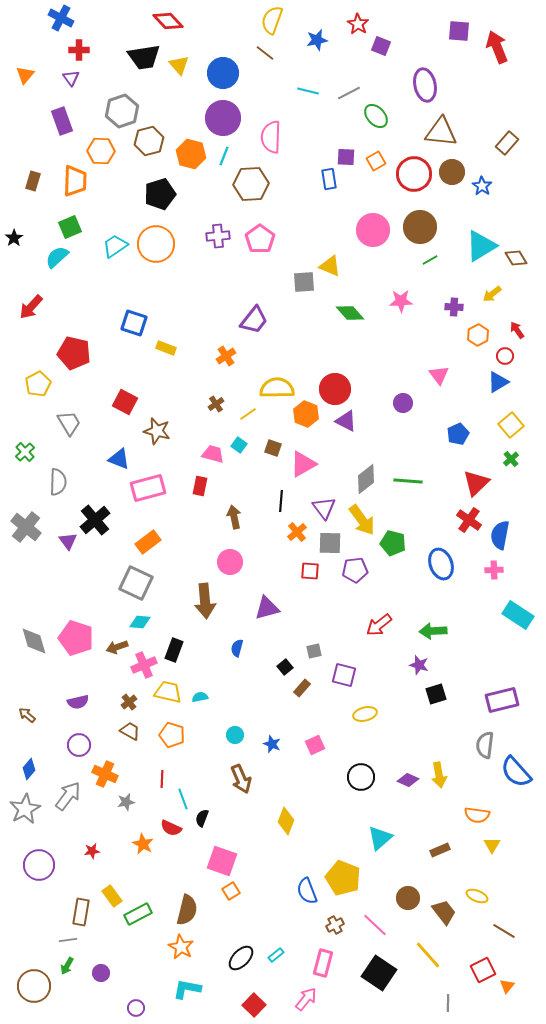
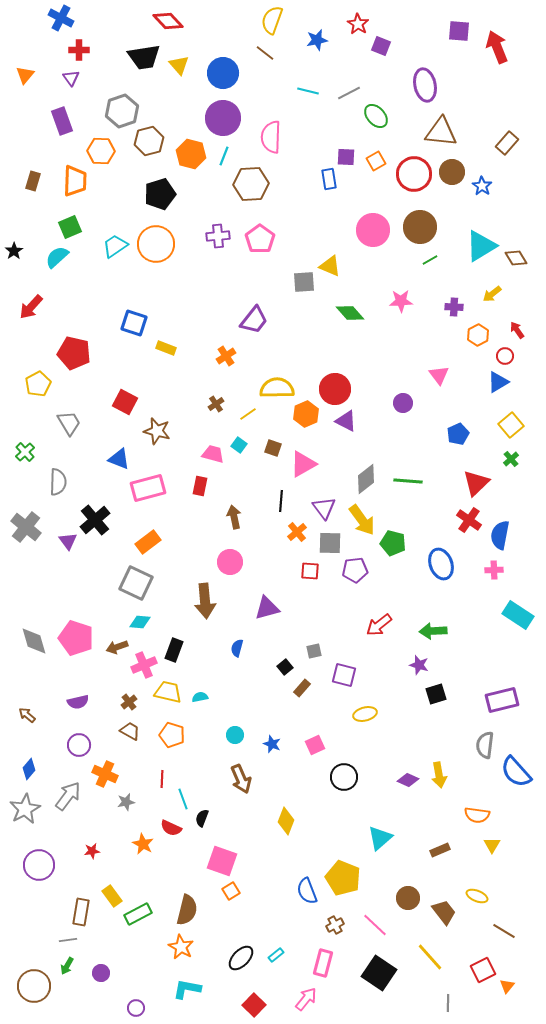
black star at (14, 238): moved 13 px down
orange hexagon at (306, 414): rotated 15 degrees clockwise
black circle at (361, 777): moved 17 px left
yellow line at (428, 955): moved 2 px right, 2 px down
